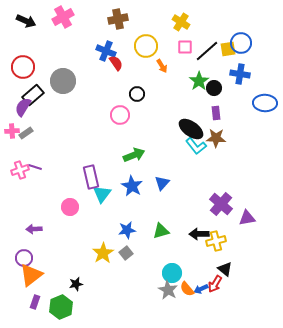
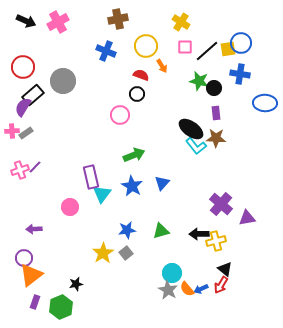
pink cross at (63, 17): moved 5 px left, 5 px down
red semicircle at (116, 63): moved 25 px right, 12 px down; rotated 35 degrees counterclockwise
green star at (199, 81): rotated 24 degrees counterclockwise
purple line at (35, 167): rotated 64 degrees counterclockwise
red arrow at (215, 284): moved 6 px right, 1 px down
